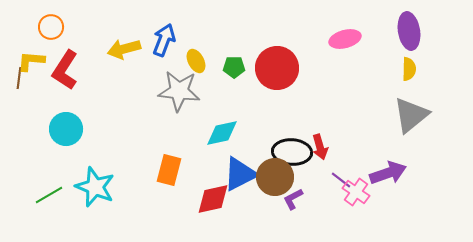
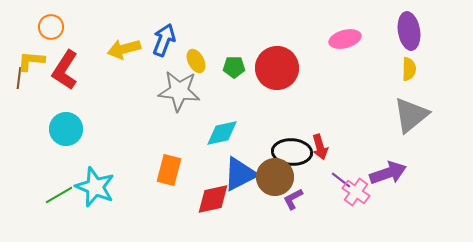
green line: moved 10 px right
